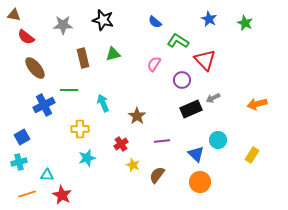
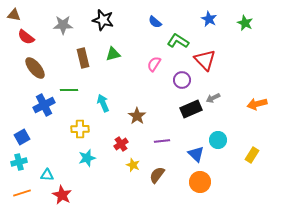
orange line: moved 5 px left, 1 px up
